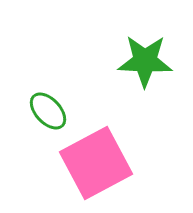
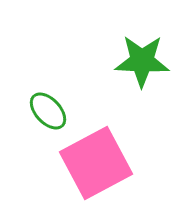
green star: moved 3 px left
